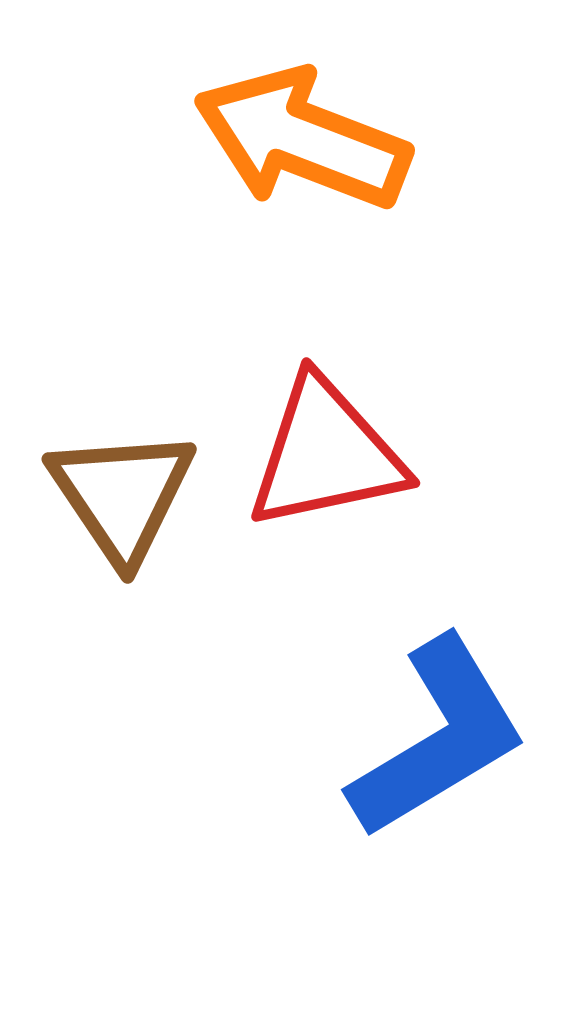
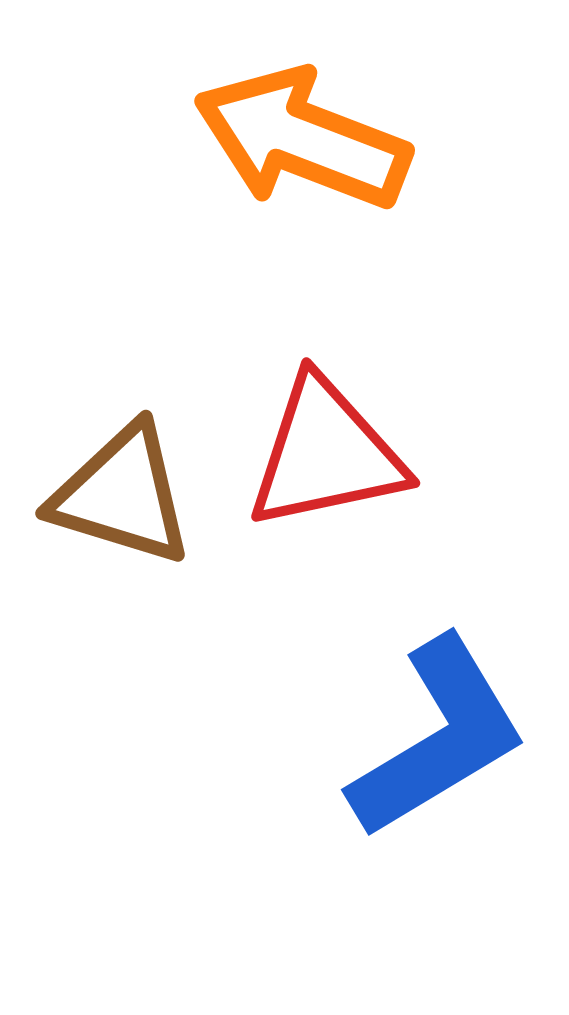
brown triangle: rotated 39 degrees counterclockwise
